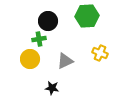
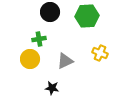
black circle: moved 2 px right, 9 px up
